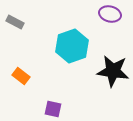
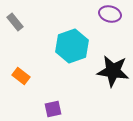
gray rectangle: rotated 24 degrees clockwise
purple square: rotated 24 degrees counterclockwise
